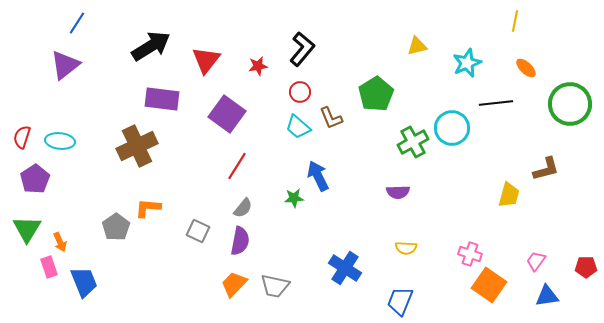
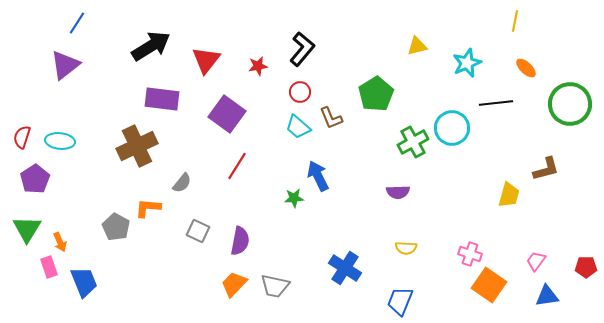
gray semicircle at (243, 208): moved 61 px left, 25 px up
gray pentagon at (116, 227): rotated 8 degrees counterclockwise
